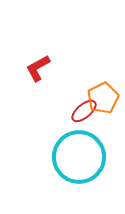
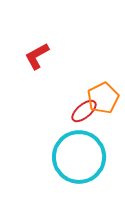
red L-shape: moved 1 px left, 12 px up
